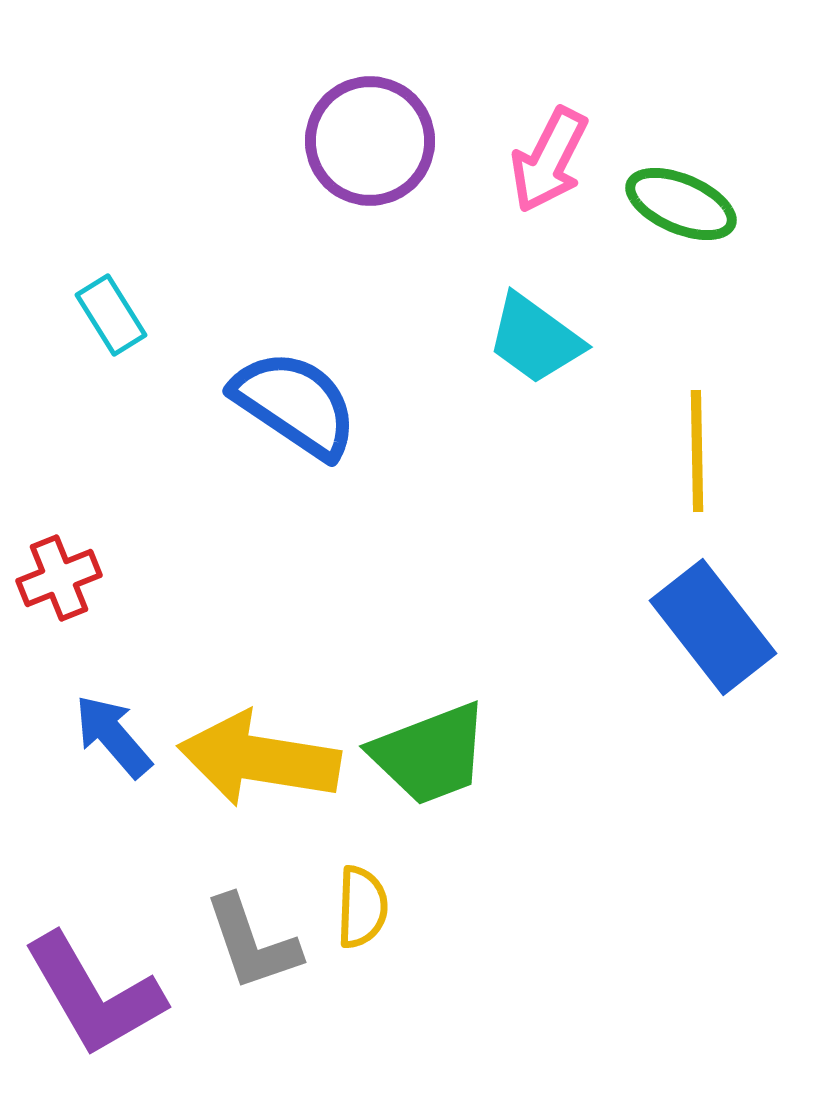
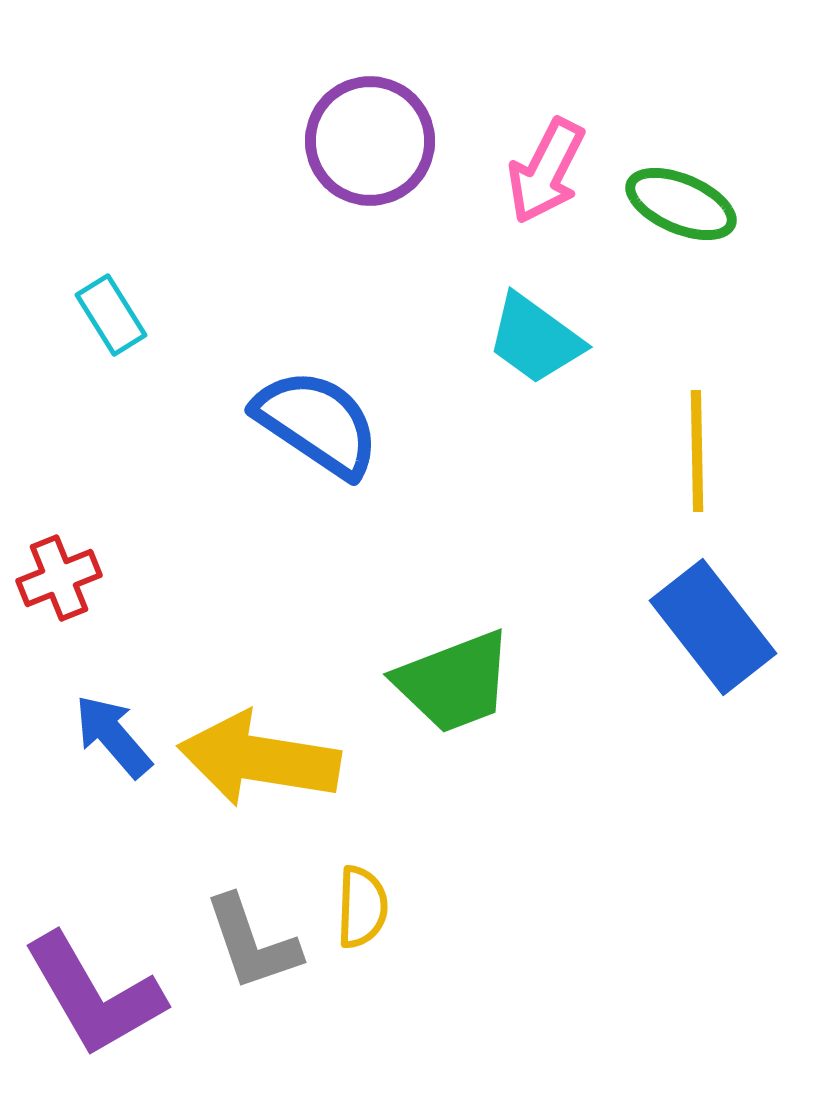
pink arrow: moved 3 px left, 11 px down
blue semicircle: moved 22 px right, 19 px down
green trapezoid: moved 24 px right, 72 px up
